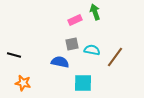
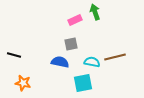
gray square: moved 1 px left
cyan semicircle: moved 12 px down
brown line: rotated 40 degrees clockwise
cyan square: rotated 12 degrees counterclockwise
